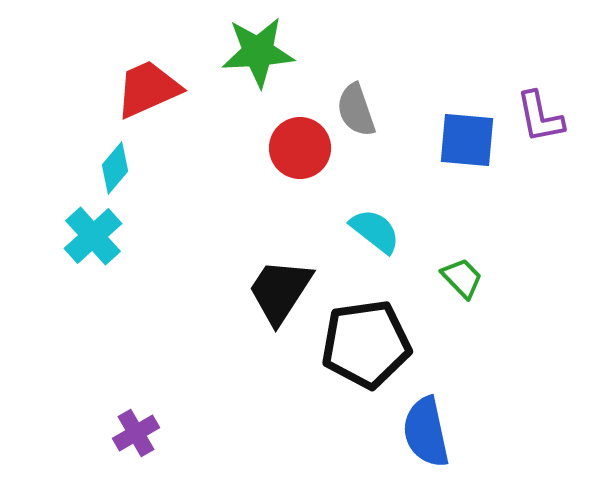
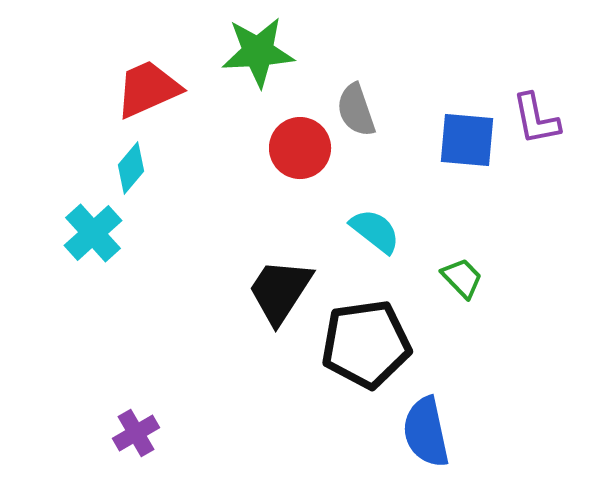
purple L-shape: moved 4 px left, 2 px down
cyan diamond: moved 16 px right
cyan cross: moved 3 px up
